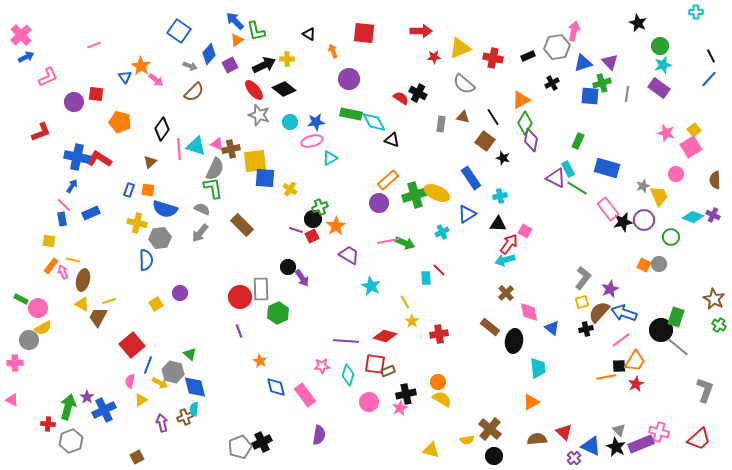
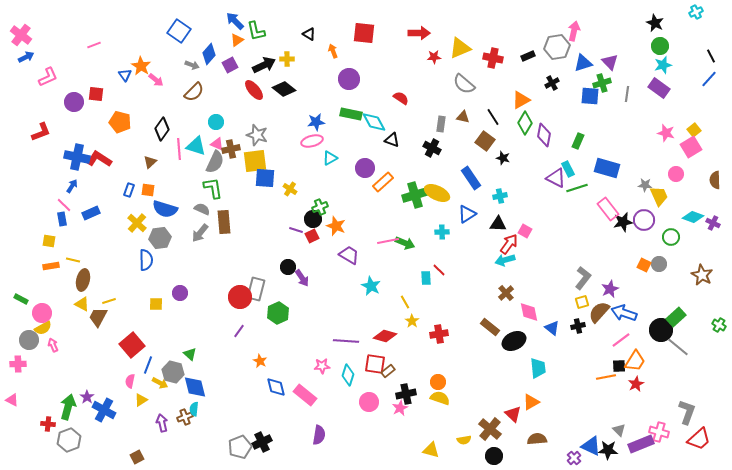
cyan cross at (696, 12): rotated 24 degrees counterclockwise
black star at (638, 23): moved 17 px right
red arrow at (421, 31): moved 2 px left, 2 px down
pink cross at (21, 35): rotated 10 degrees counterclockwise
gray arrow at (190, 66): moved 2 px right, 1 px up
blue triangle at (125, 77): moved 2 px up
black cross at (418, 93): moved 14 px right, 55 px down
gray star at (259, 115): moved 2 px left, 20 px down
cyan circle at (290, 122): moved 74 px left
purple diamond at (531, 140): moved 13 px right, 5 px up
gray semicircle at (215, 169): moved 7 px up
orange rectangle at (388, 180): moved 5 px left, 2 px down
gray star at (643, 186): moved 2 px right, 1 px up; rotated 24 degrees clockwise
green line at (577, 188): rotated 50 degrees counterclockwise
purple circle at (379, 203): moved 14 px left, 35 px up
purple cross at (713, 215): moved 8 px down
yellow cross at (137, 223): rotated 30 degrees clockwise
brown rectangle at (242, 225): moved 18 px left, 3 px up; rotated 40 degrees clockwise
orange star at (336, 226): rotated 18 degrees counterclockwise
cyan cross at (442, 232): rotated 24 degrees clockwise
orange rectangle at (51, 266): rotated 42 degrees clockwise
pink arrow at (63, 272): moved 10 px left, 73 px down
gray rectangle at (261, 289): moved 5 px left; rotated 15 degrees clockwise
brown star at (714, 299): moved 12 px left, 24 px up
yellow square at (156, 304): rotated 32 degrees clockwise
pink circle at (38, 308): moved 4 px right, 5 px down
green rectangle at (676, 317): rotated 30 degrees clockwise
black cross at (586, 329): moved 8 px left, 3 px up
purple line at (239, 331): rotated 56 degrees clockwise
black ellipse at (514, 341): rotated 55 degrees clockwise
pink cross at (15, 363): moved 3 px right, 1 px down
brown rectangle at (388, 371): rotated 16 degrees counterclockwise
gray L-shape at (705, 390): moved 18 px left, 22 px down
pink rectangle at (305, 395): rotated 15 degrees counterclockwise
yellow semicircle at (442, 399): moved 2 px left, 1 px up; rotated 12 degrees counterclockwise
blue cross at (104, 410): rotated 35 degrees counterclockwise
red triangle at (564, 432): moved 51 px left, 18 px up
yellow semicircle at (467, 440): moved 3 px left
gray hexagon at (71, 441): moved 2 px left, 1 px up
black star at (616, 447): moved 8 px left, 3 px down; rotated 24 degrees counterclockwise
